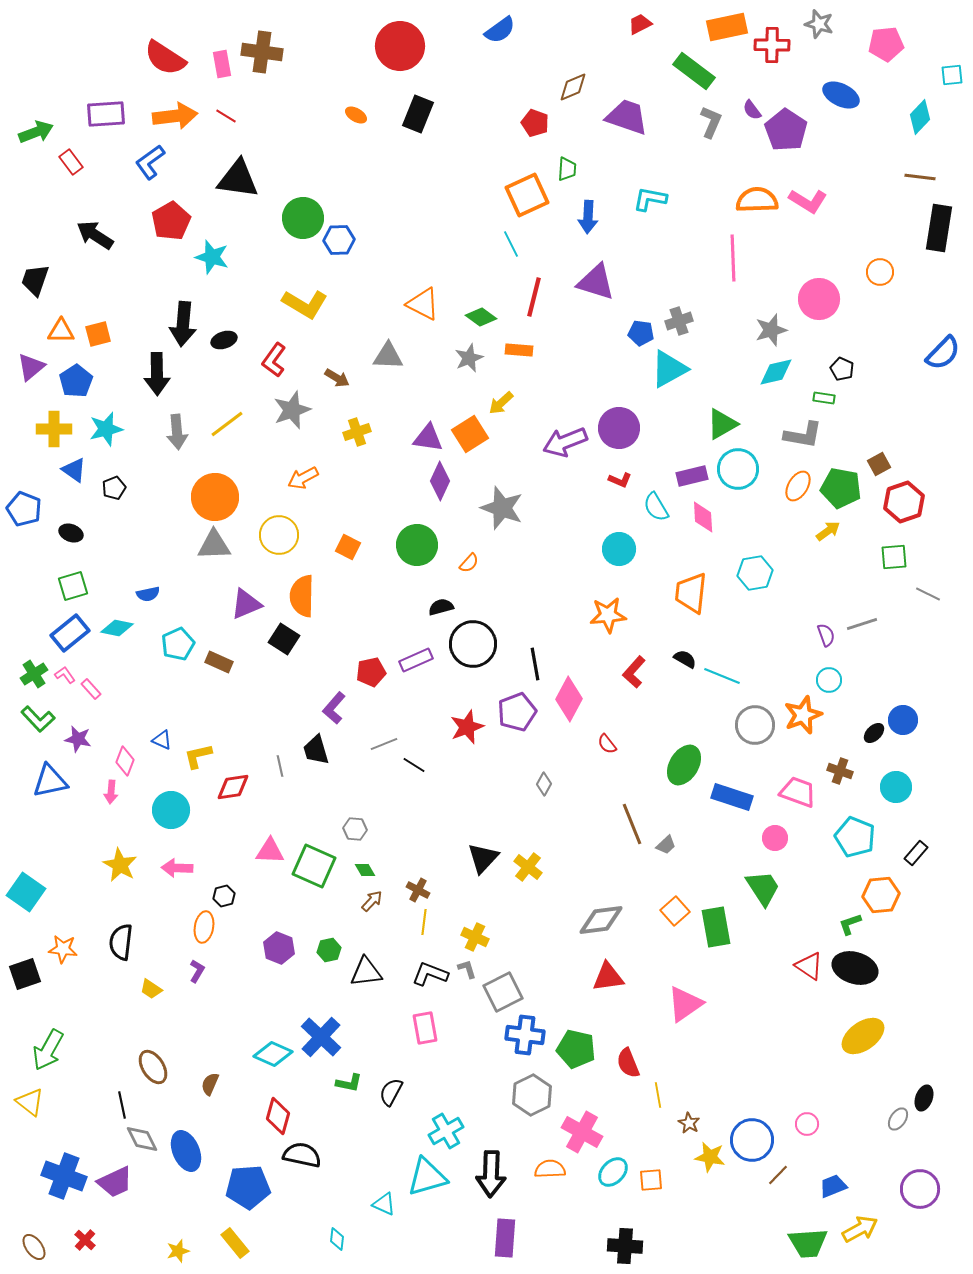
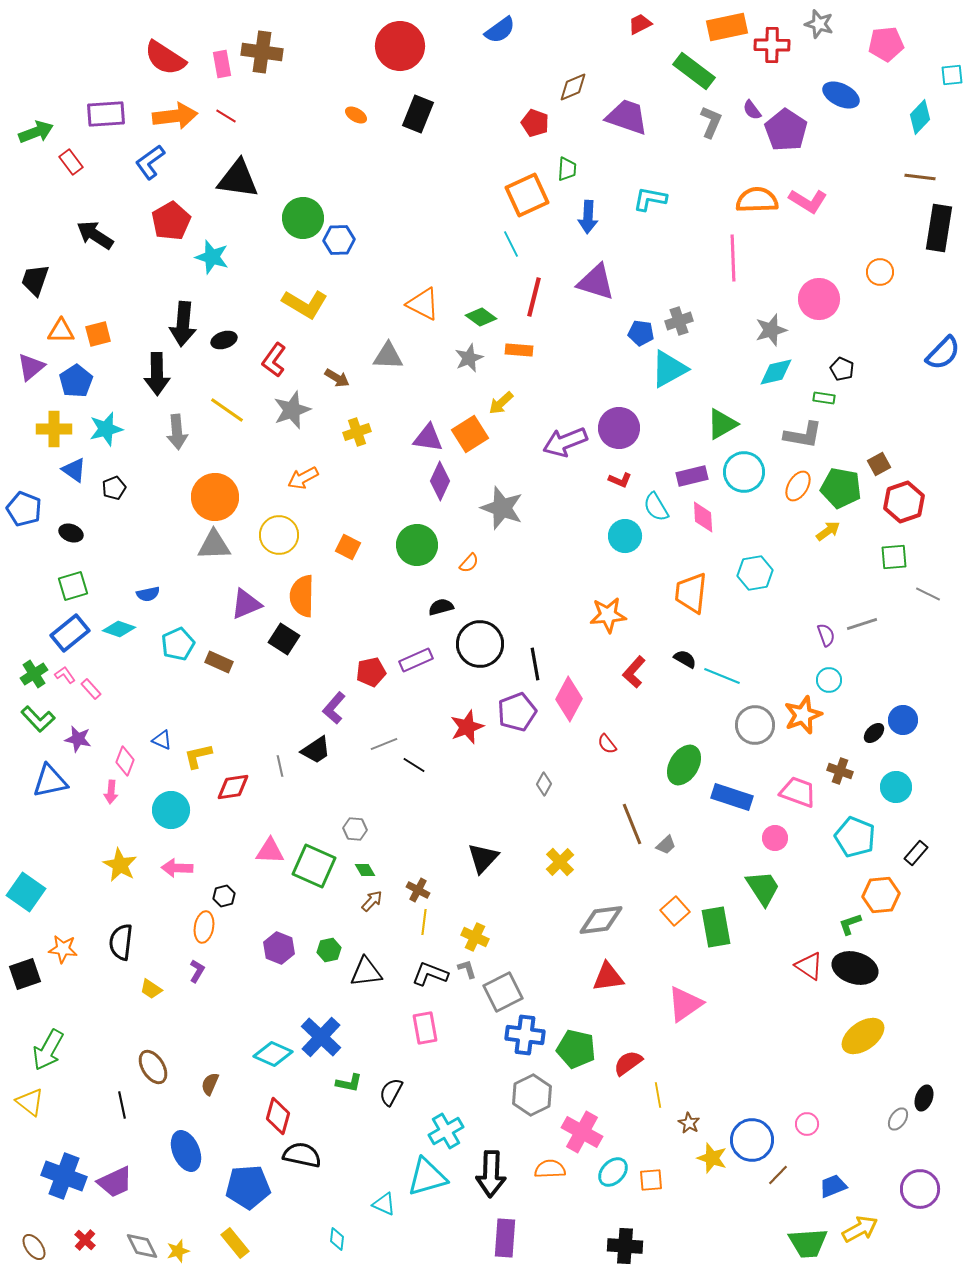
yellow line at (227, 424): moved 14 px up; rotated 72 degrees clockwise
cyan circle at (738, 469): moved 6 px right, 3 px down
cyan circle at (619, 549): moved 6 px right, 13 px up
cyan diamond at (117, 628): moved 2 px right, 1 px down; rotated 8 degrees clockwise
black circle at (473, 644): moved 7 px right
black trapezoid at (316, 750): rotated 108 degrees counterclockwise
yellow cross at (528, 867): moved 32 px right, 5 px up; rotated 8 degrees clockwise
red semicircle at (628, 1063): rotated 76 degrees clockwise
gray diamond at (142, 1139): moved 107 px down
yellow star at (710, 1157): moved 2 px right, 1 px down; rotated 8 degrees clockwise
